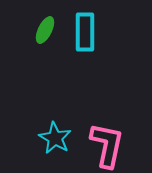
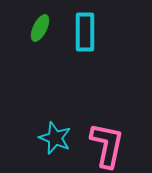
green ellipse: moved 5 px left, 2 px up
cyan star: rotated 8 degrees counterclockwise
